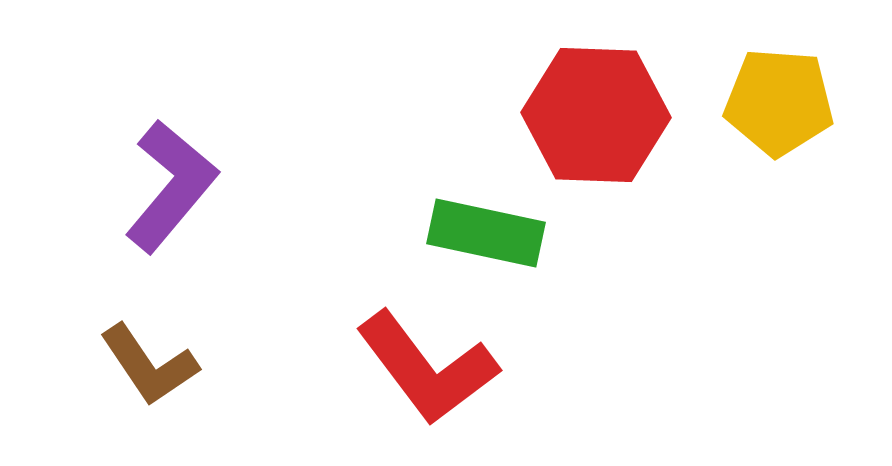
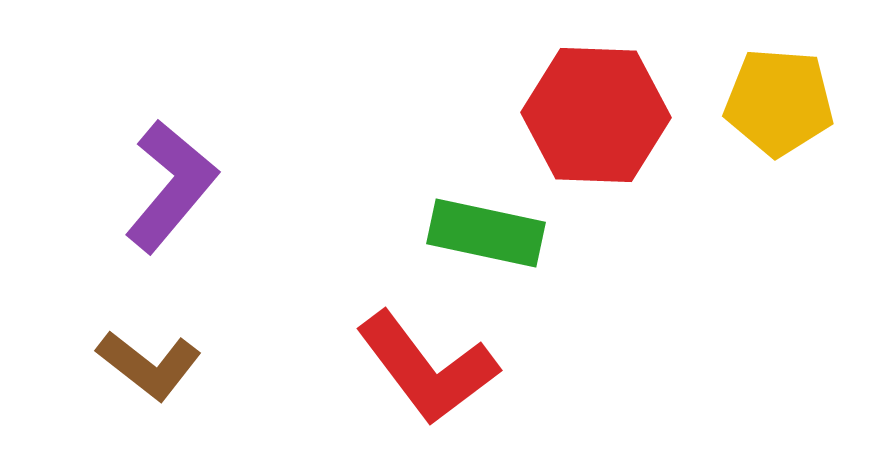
brown L-shape: rotated 18 degrees counterclockwise
